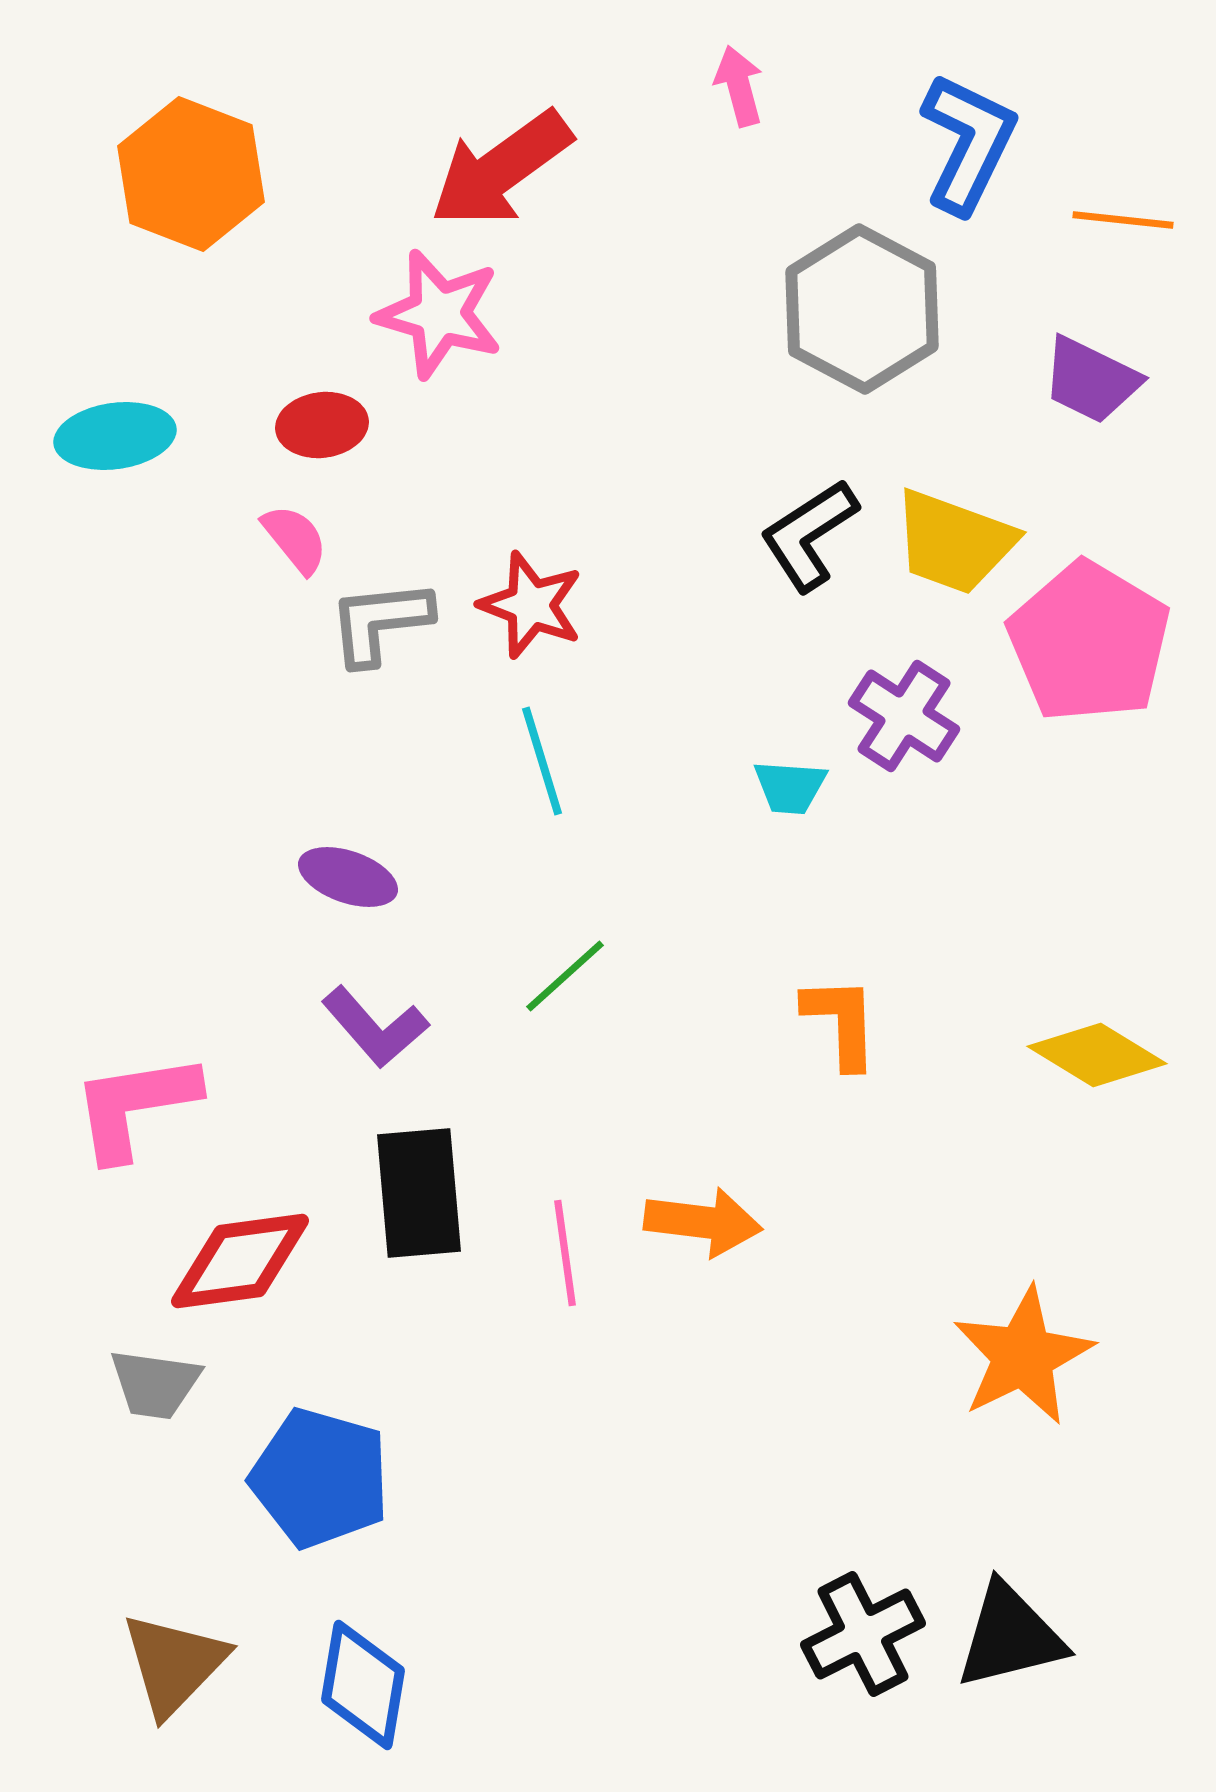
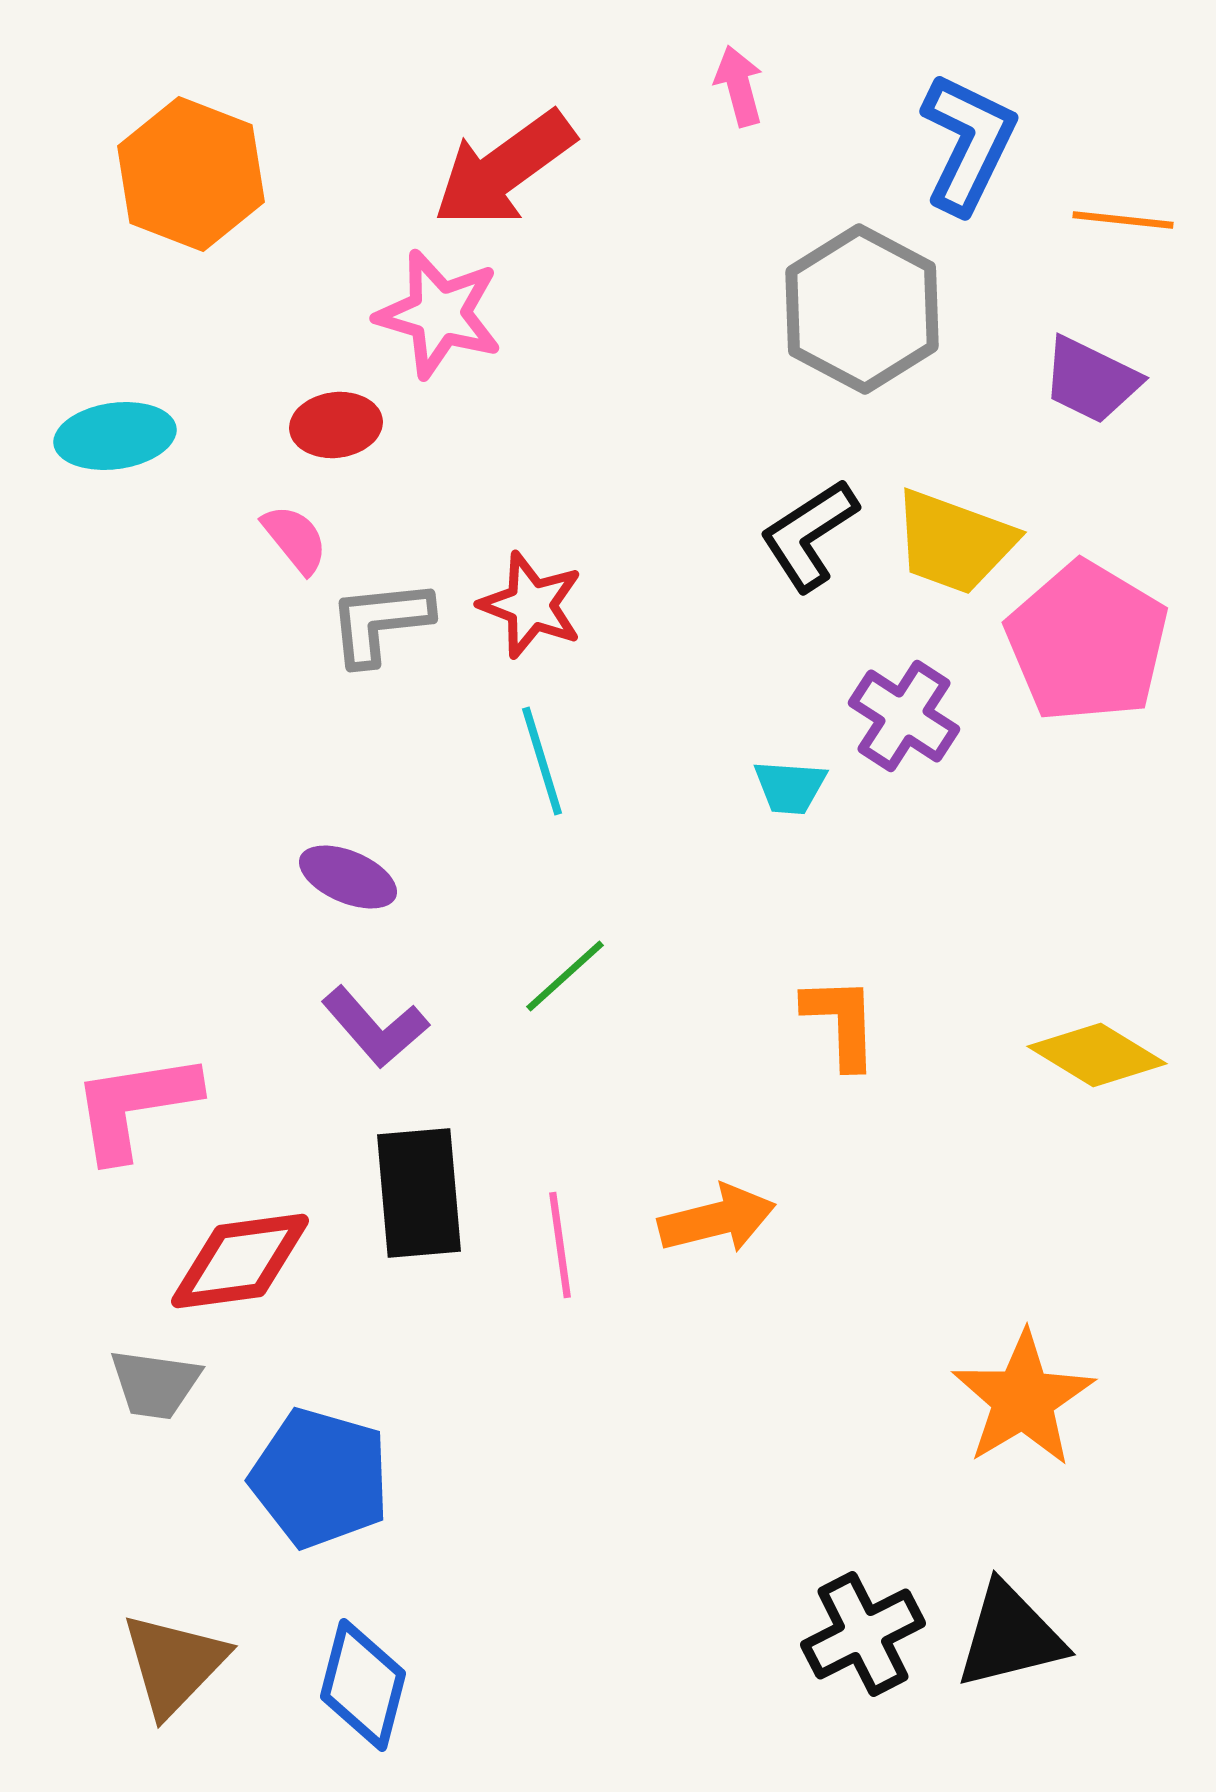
red arrow: moved 3 px right
red ellipse: moved 14 px right
pink pentagon: moved 2 px left
purple ellipse: rotated 4 degrees clockwise
orange arrow: moved 14 px right, 3 px up; rotated 21 degrees counterclockwise
pink line: moved 5 px left, 8 px up
orange star: moved 43 px down; rotated 5 degrees counterclockwise
blue diamond: rotated 5 degrees clockwise
